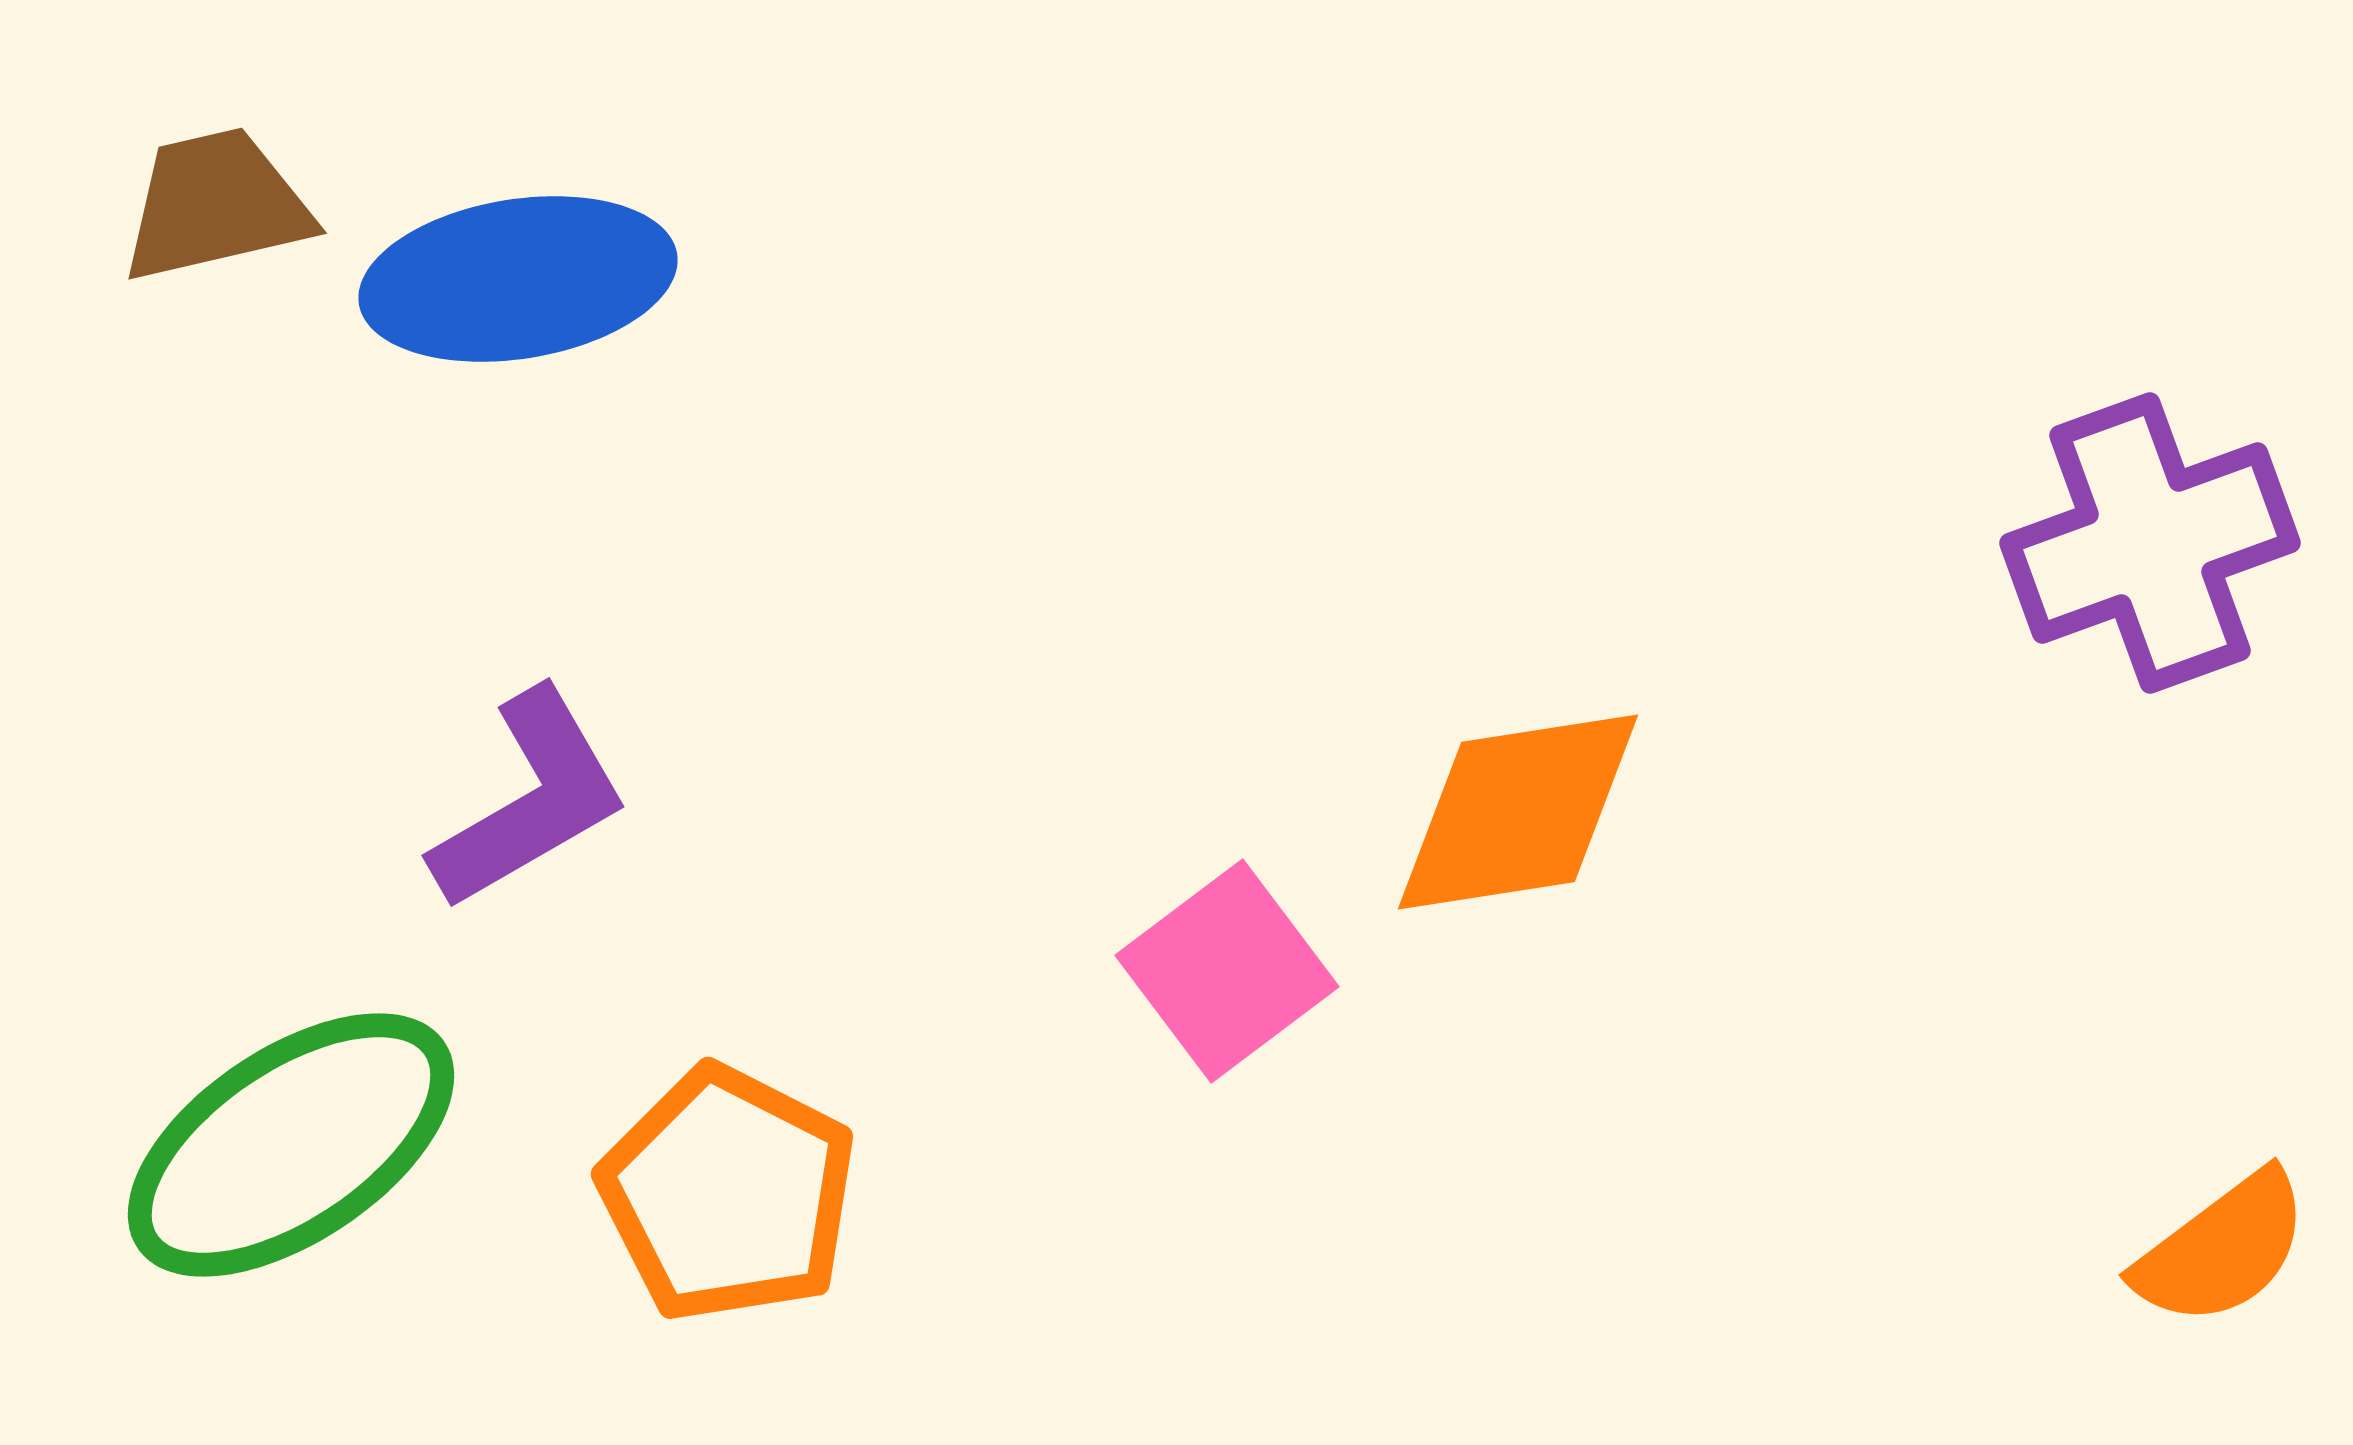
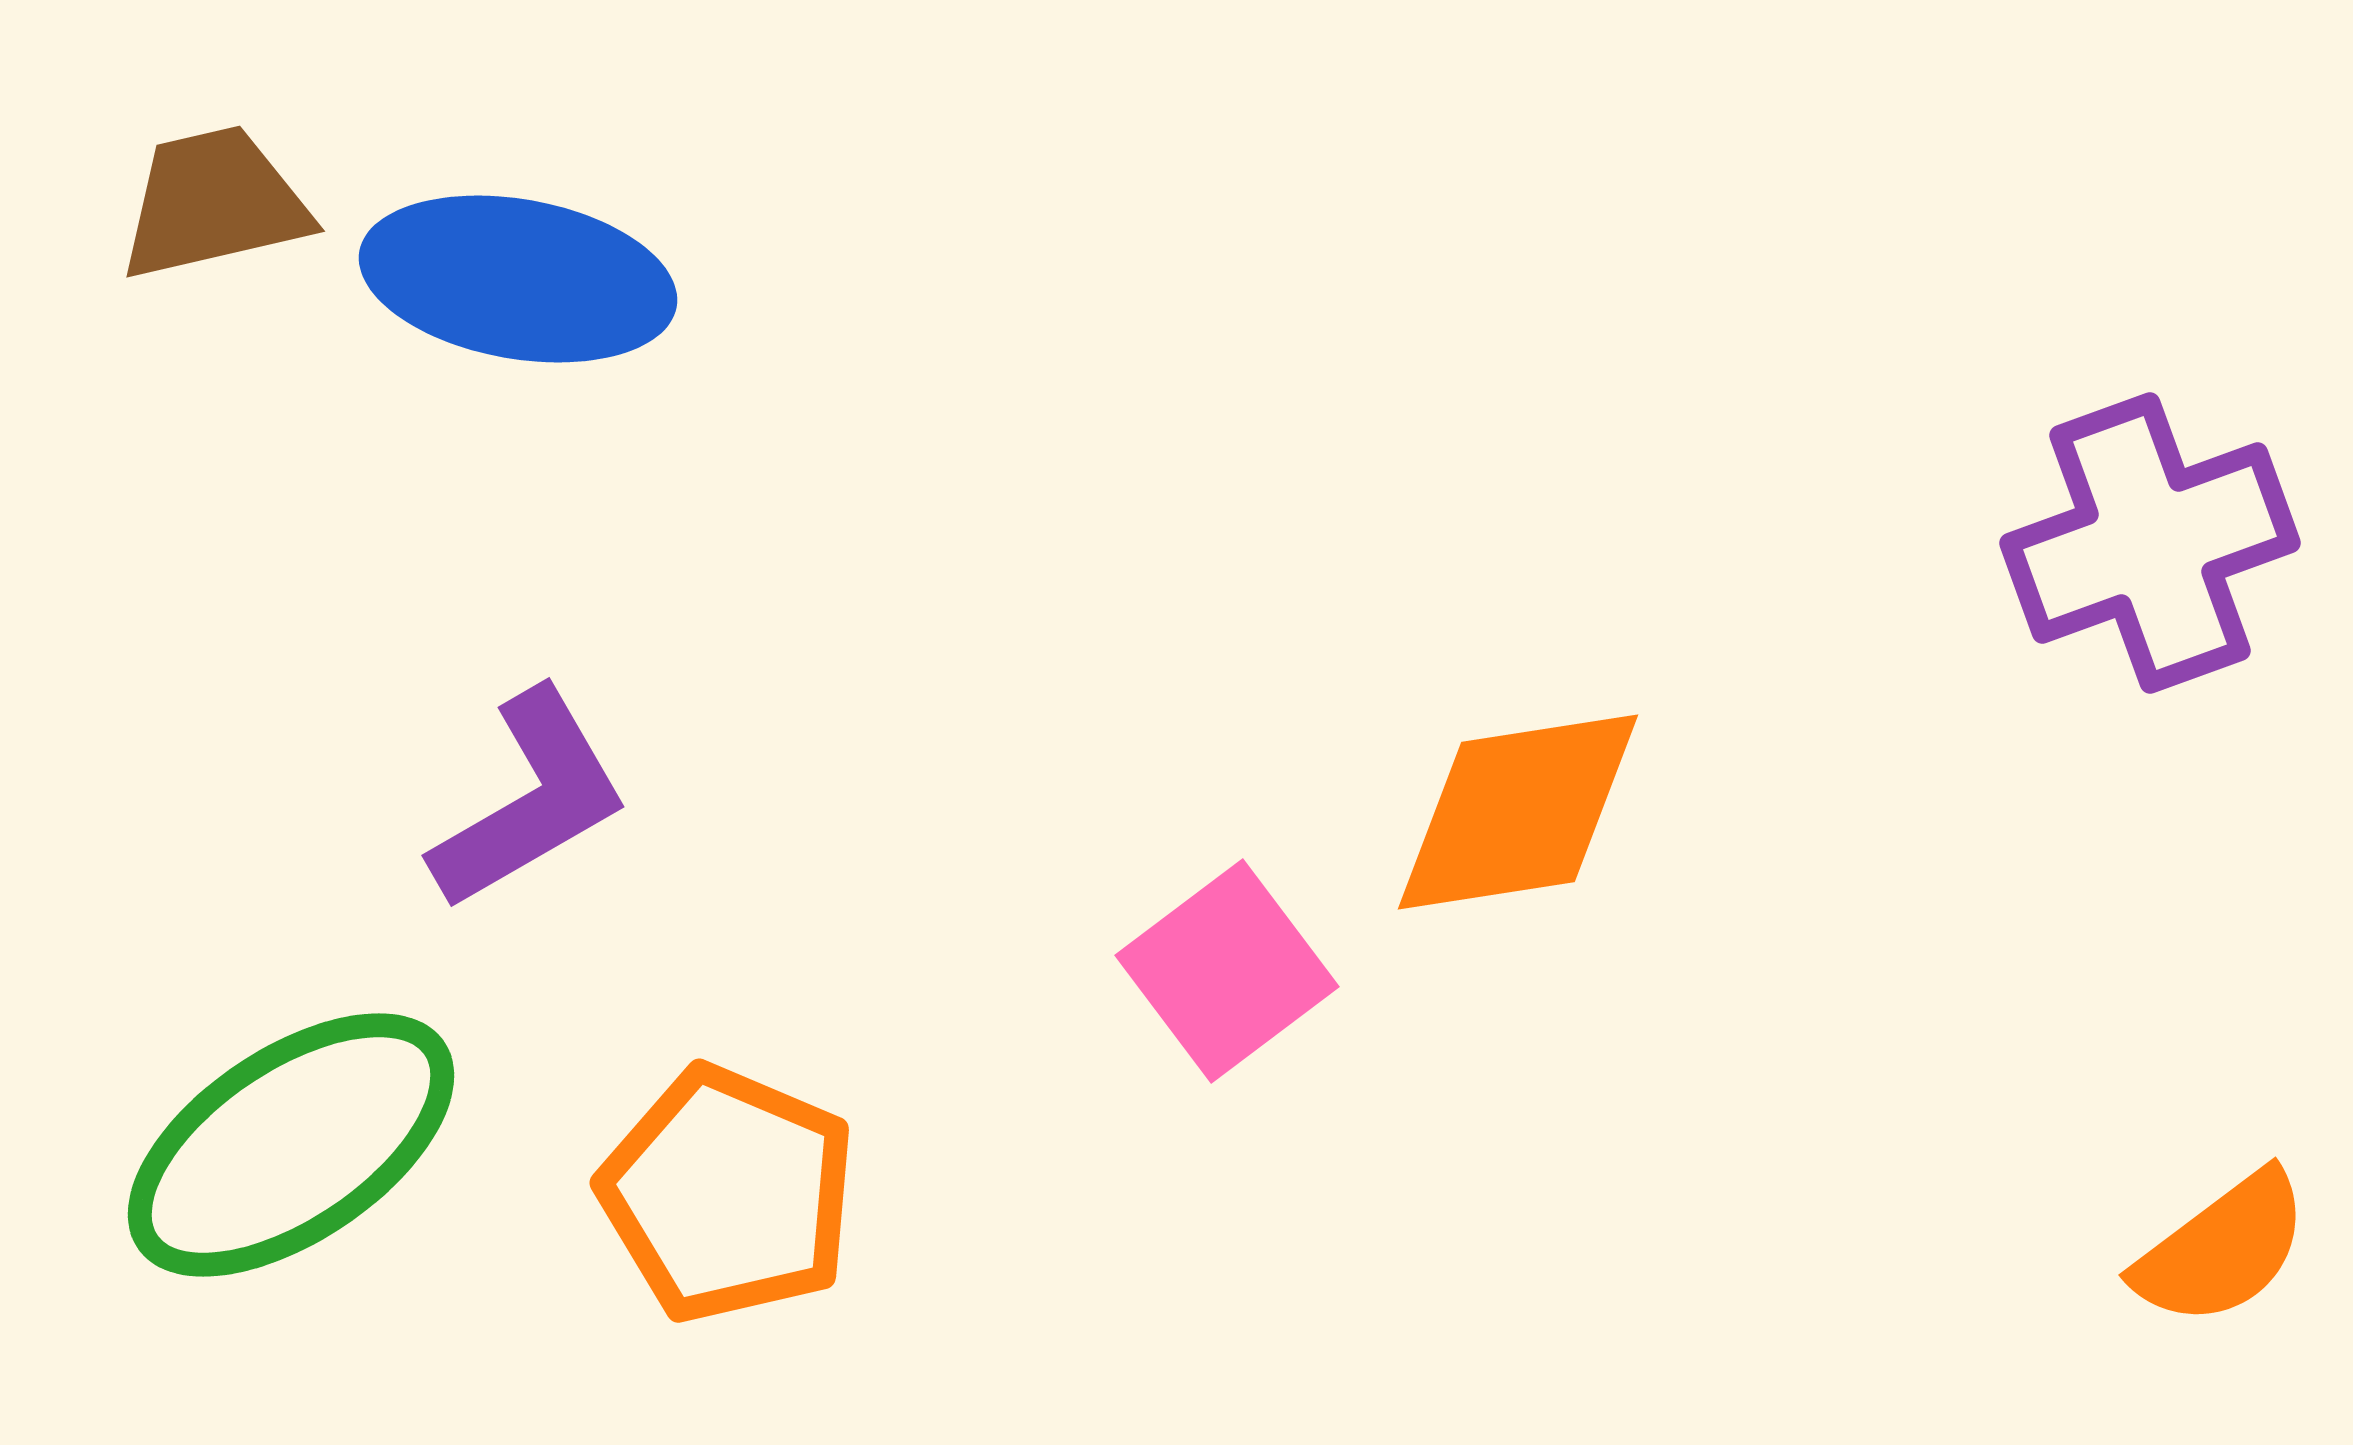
brown trapezoid: moved 2 px left, 2 px up
blue ellipse: rotated 19 degrees clockwise
orange pentagon: rotated 4 degrees counterclockwise
